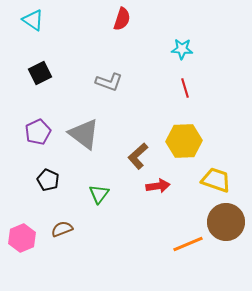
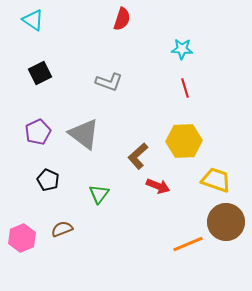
red arrow: rotated 30 degrees clockwise
